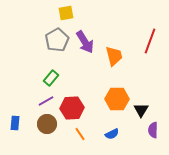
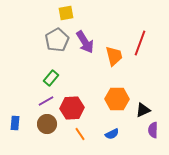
red line: moved 10 px left, 2 px down
black triangle: moved 2 px right; rotated 35 degrees clockwise
